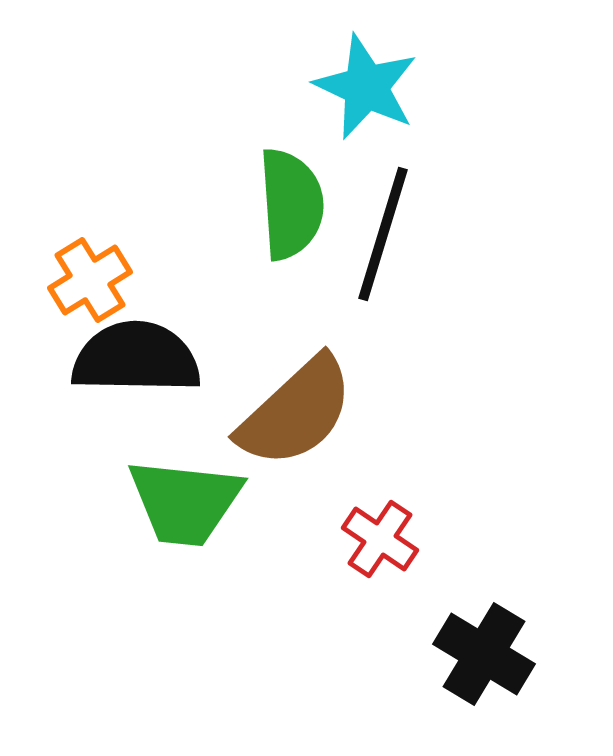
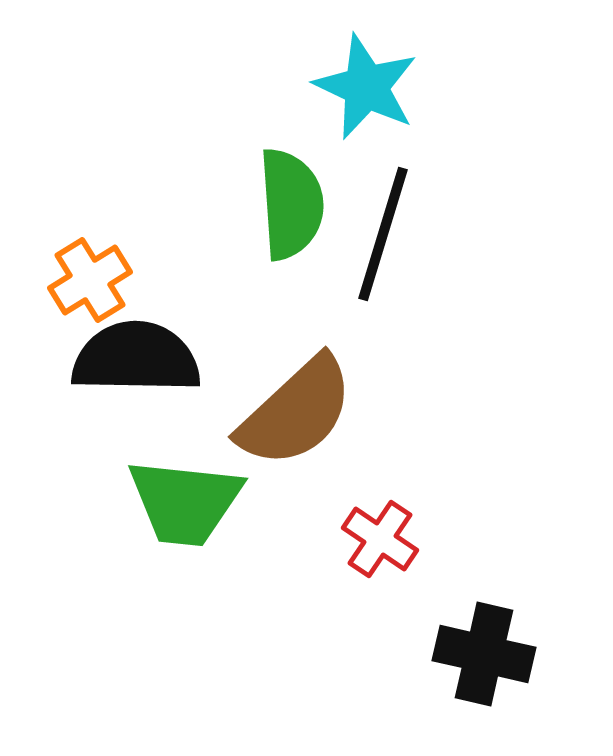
black cross: rotated 18 degrees counterclockwise
